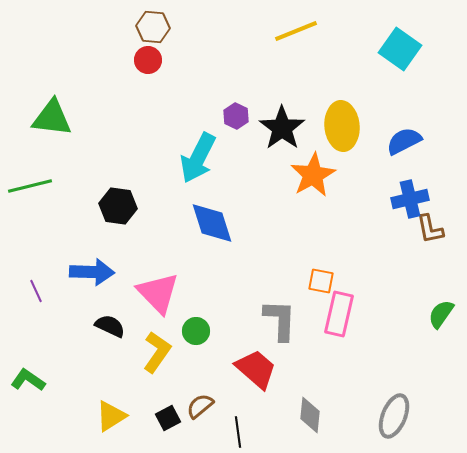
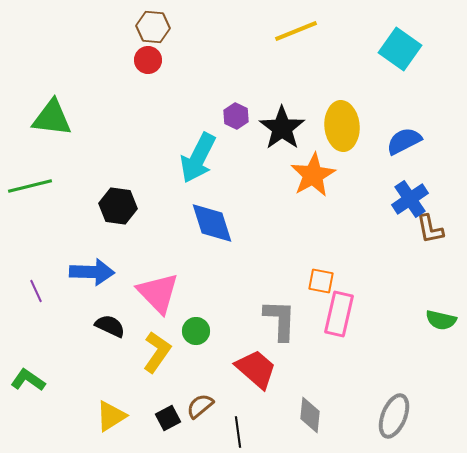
blue cross: rotated 21 degrees counterclockwise
green semicircle: moved 6 px down; rotated 112 degrees counterclockwise
